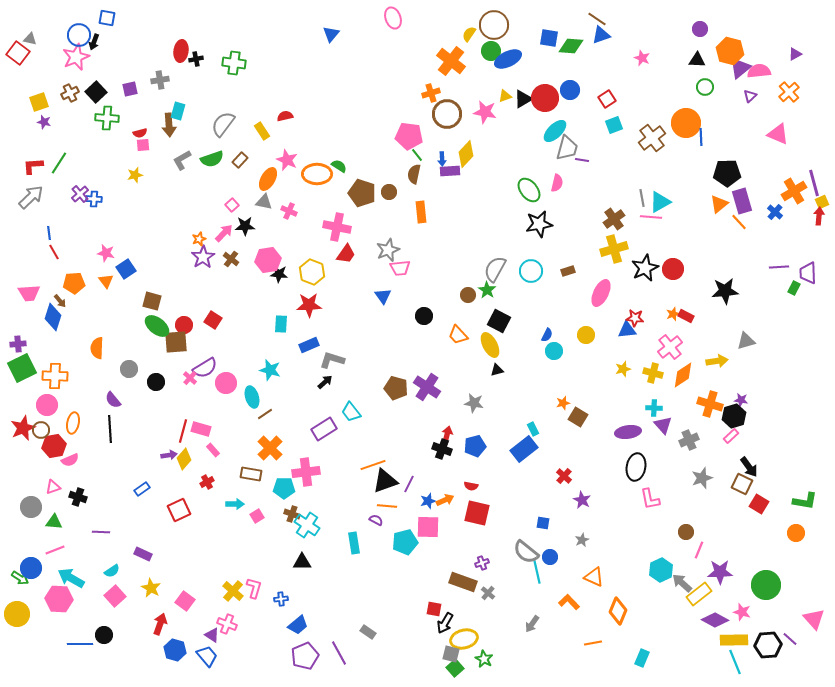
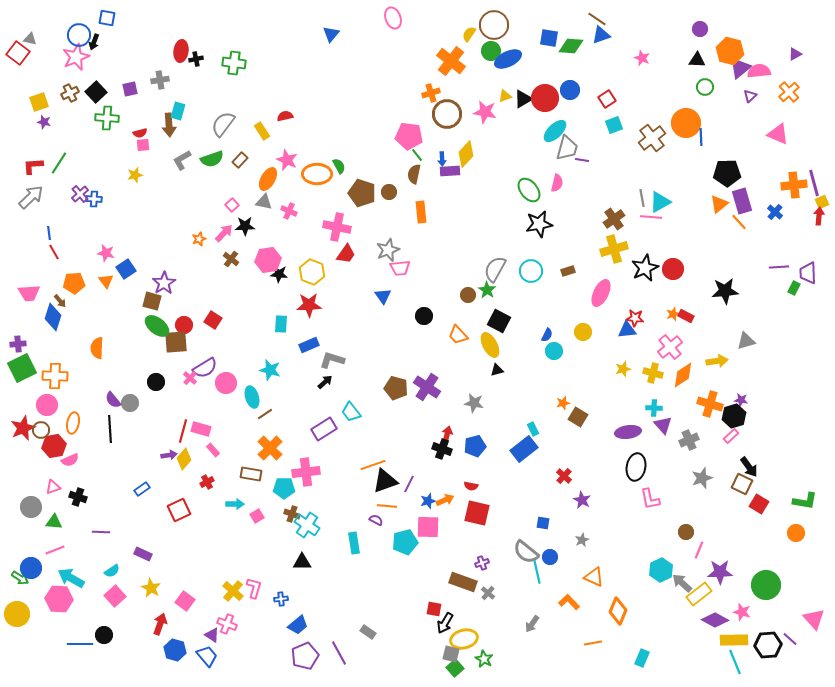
green semicircle at (339, 166): rotated 28 degrees clockwise
orange cross at (794, 191): moved 6 px up; rotated 25 degrees clockwise
purple star at (203, 257): moved 39 px left, 26 px down
yellow circle at (586, 335): moved 3 px left, 3 px up
gray circle at (129, 369): moved 1 px right, 34 px down
